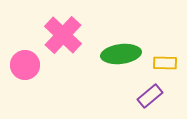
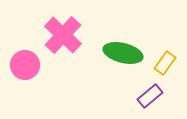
green ellipse: moved 2 px right, 1 px up; rotated 21 degrees clockwise
yellow rectangle: rotated 55 degrees counterclockwise
